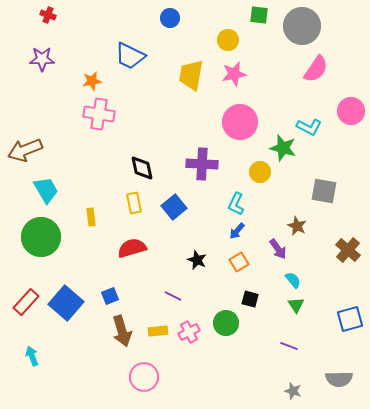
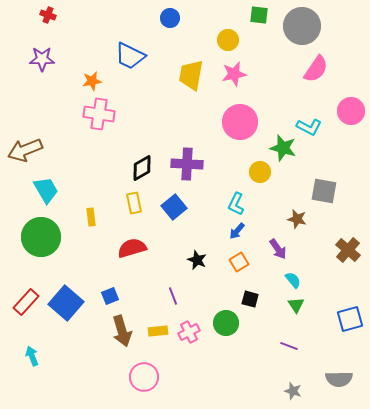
purple cross at (202, 164): moved 15 px left
black diamond at (142, 168): rotated 72 degrees clockwise
brown star at (297, 226): moved 7 px up; rotated 12 degrees counterclockwise
purple line at (173, 296): rotated 42 degrees clockwise
